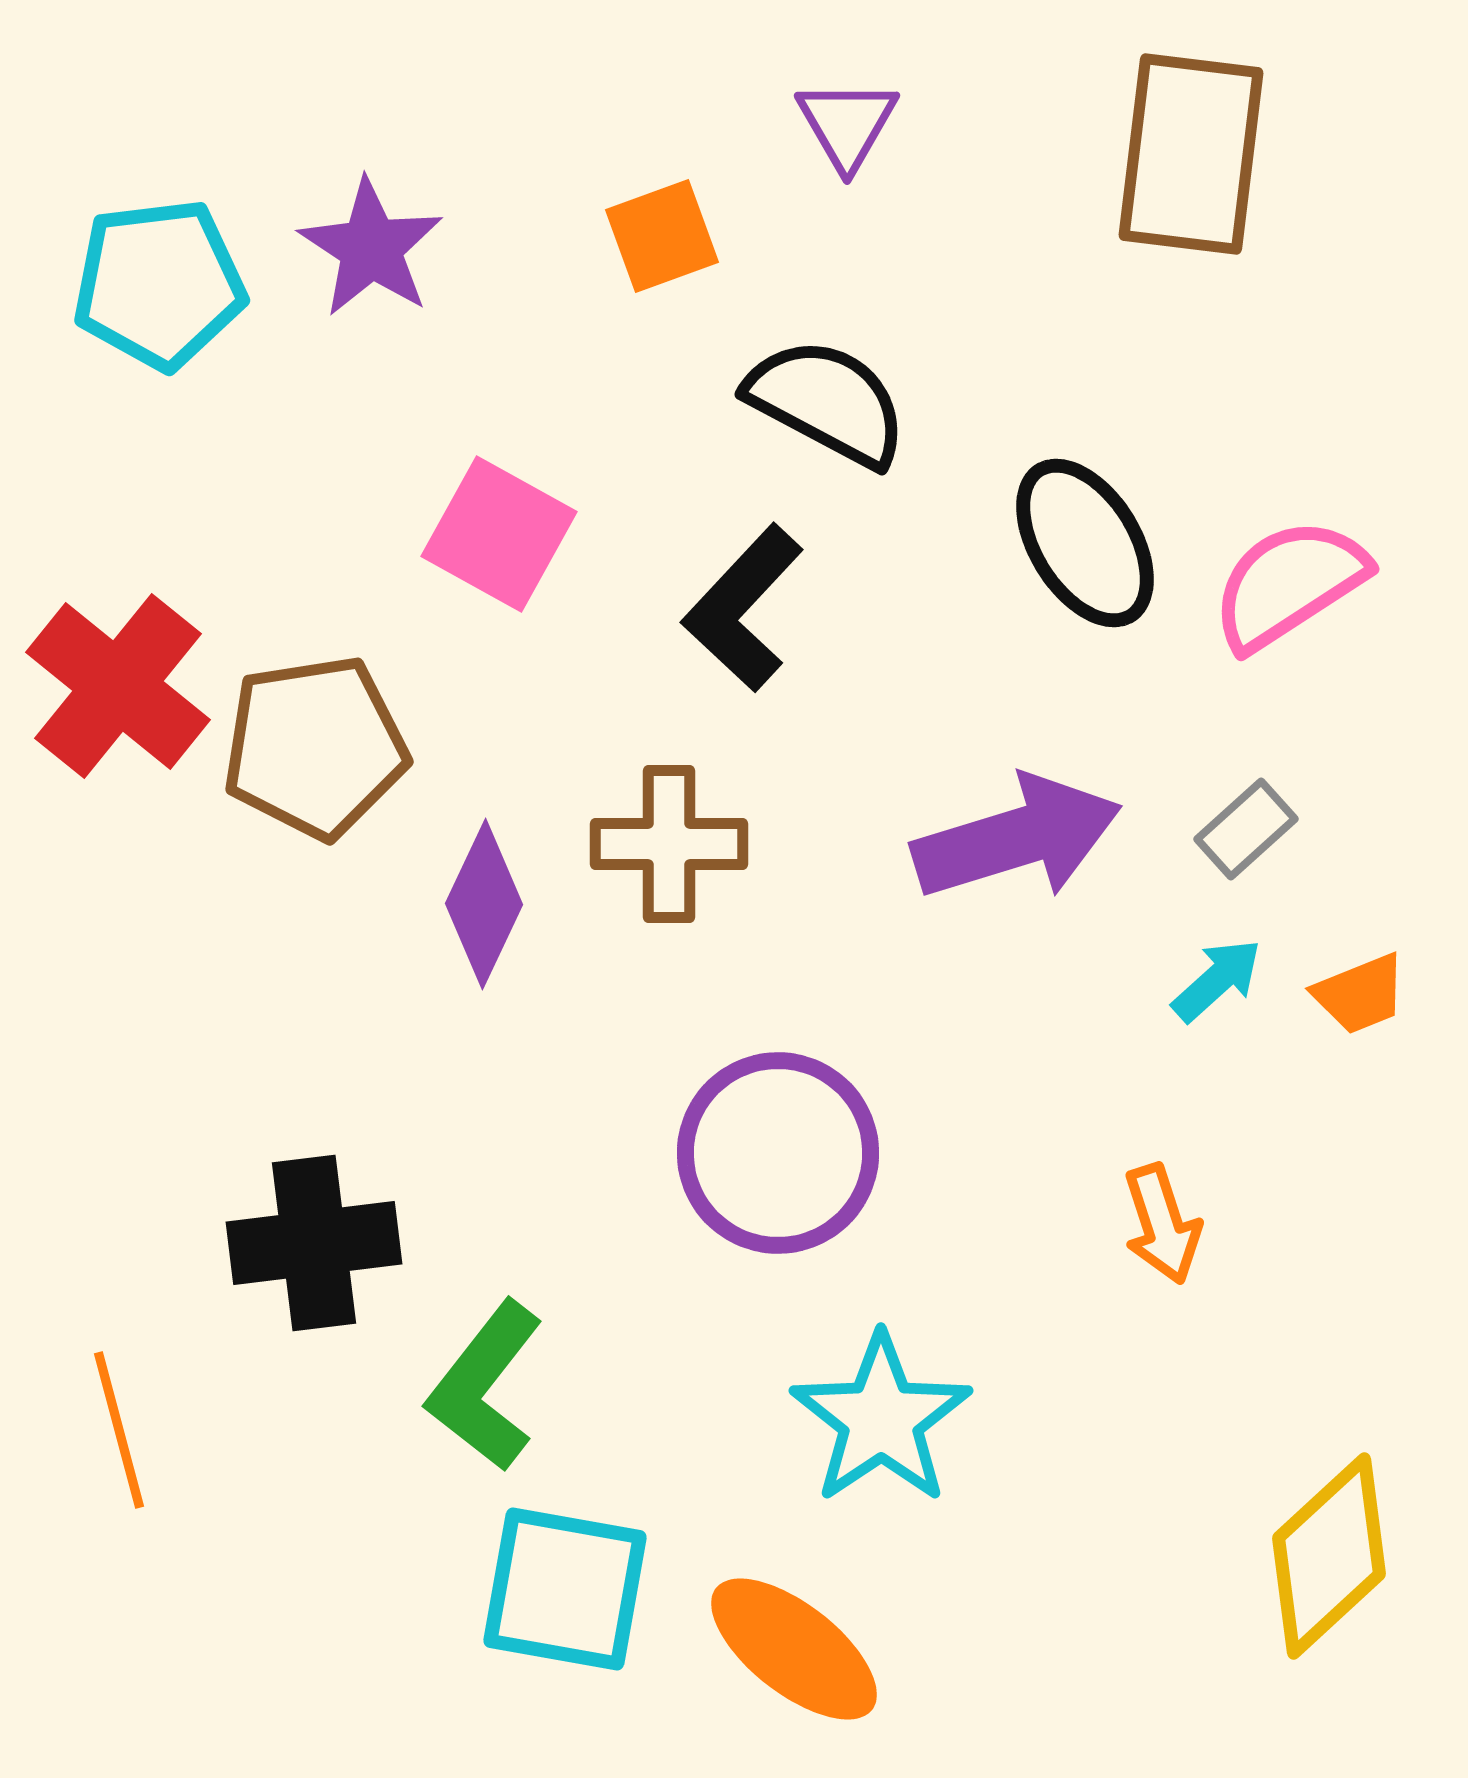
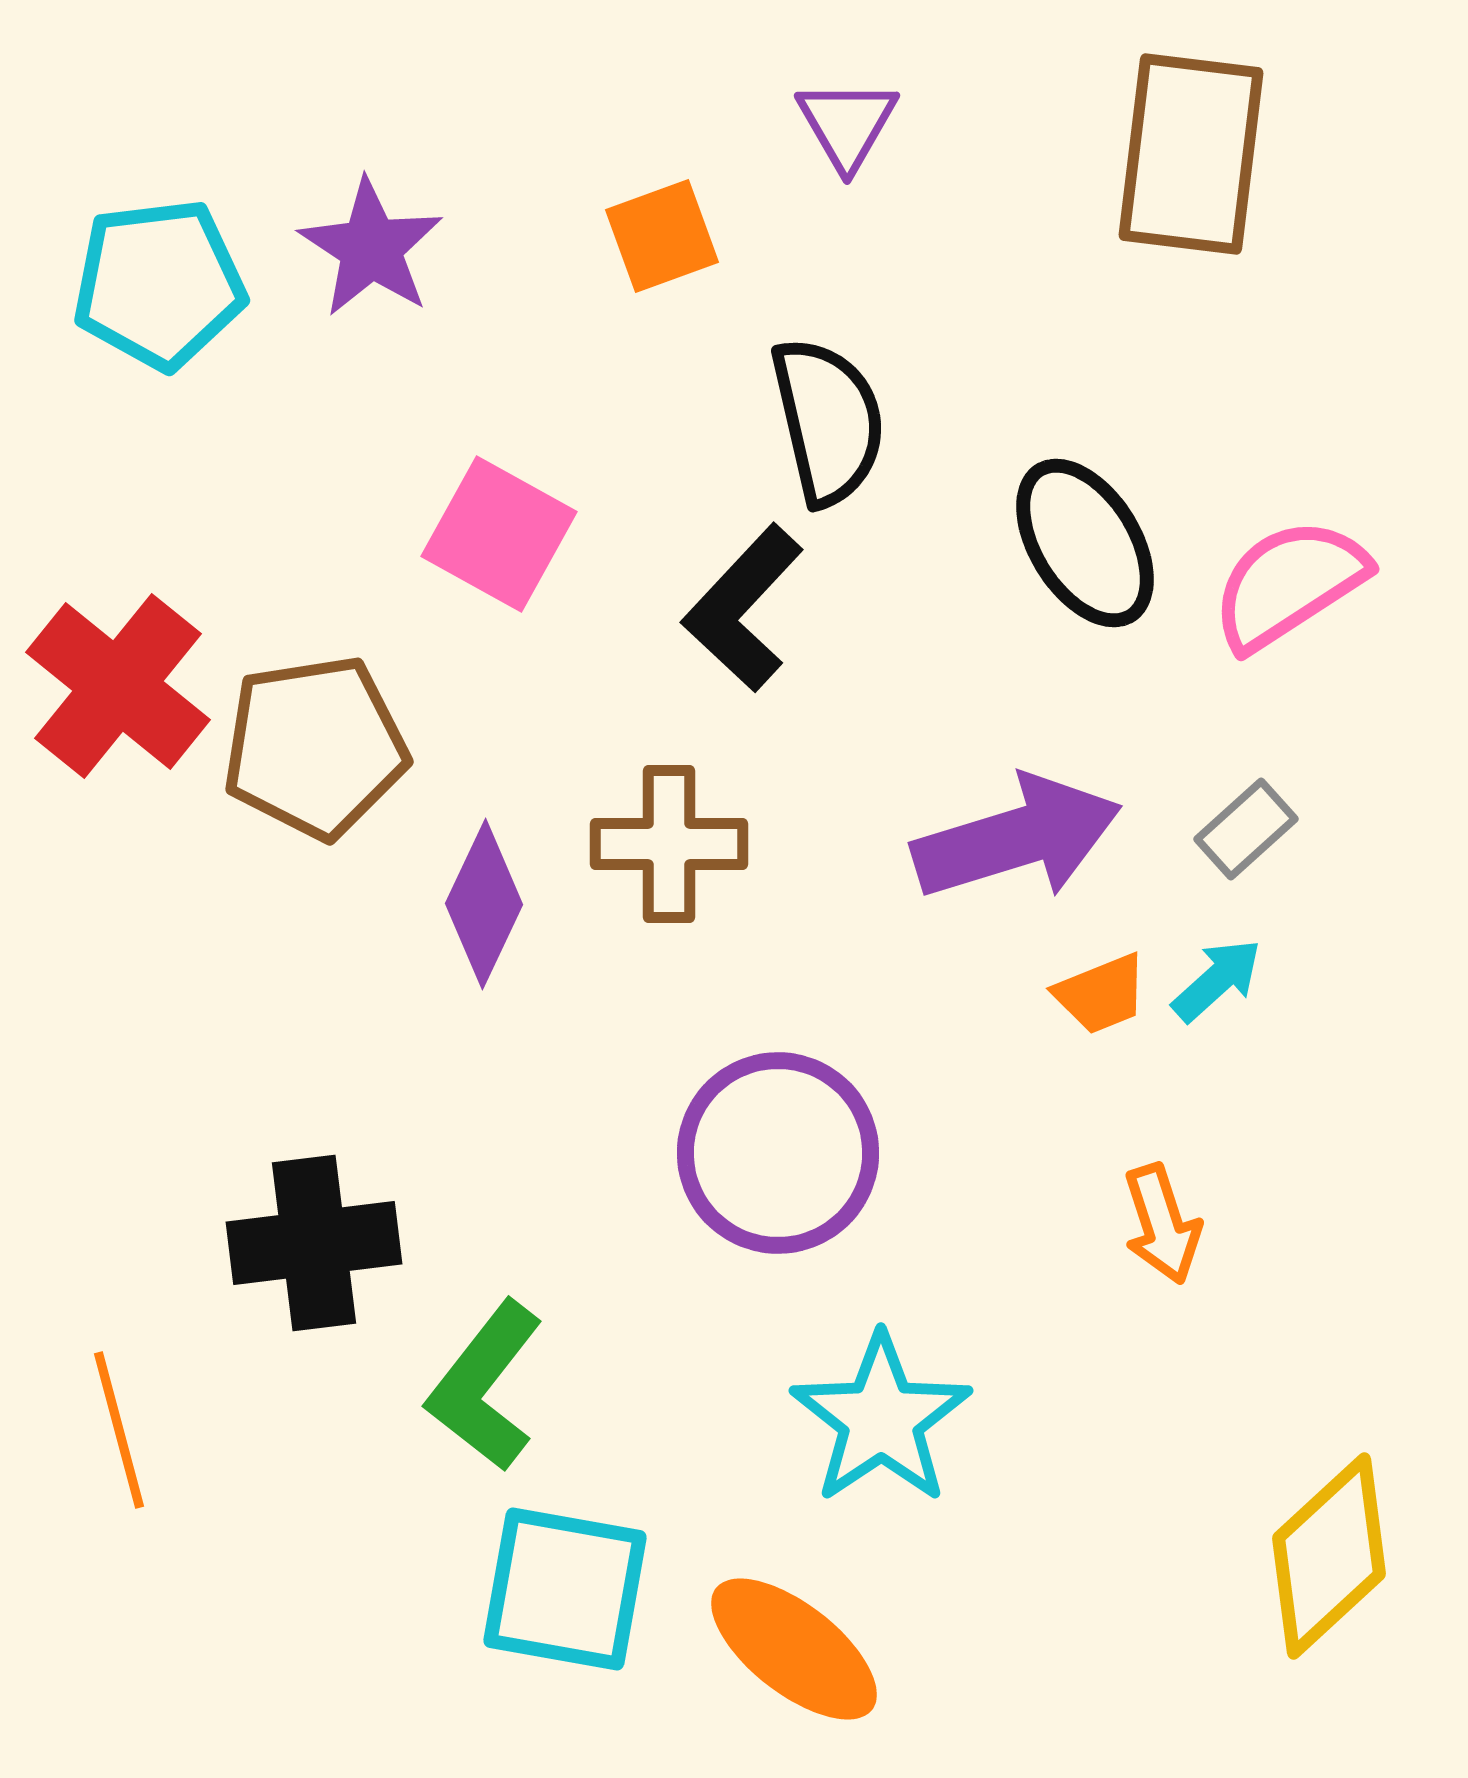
black semicircle: moved 1 px right, 19 px down; rotated 49 degrees clockwise
orange trapezoid: moved 259 px left
